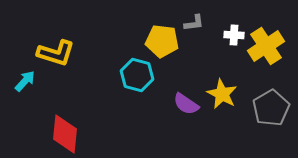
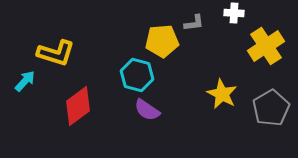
white cross: moved 22 px up
yellow pentagon: rotated 12 degrees counterclockwise
purple semicircle: moved 39 px left, 6 px down
red diamond: moved 13 px right, 28 px up; rotated 48 degrees clockwise
